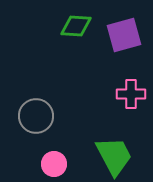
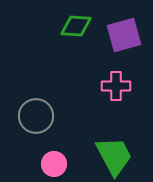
pink cross: moved 15 px left, 8 px up
